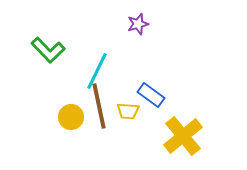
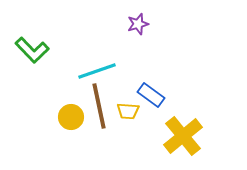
green L-shape: moved 16 px left
cyan line: rotated 45 degrees clockwise
